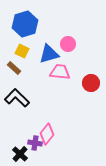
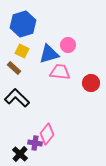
blue hexagon: moved 2 px left
pink circle: moved 1 px down
